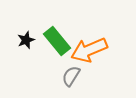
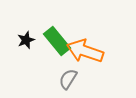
orange arrow: moved 4 px left, 1 px down; rotated 42 degrees clockwise
gray semicircle: moved 3 px left, 3 px down
